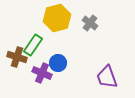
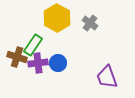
yellow hexagon: rotated 16 degrees counterclockwise
purple cross: moved 4 px left, 10 px up; rotated 30 degrees counterclockwise
